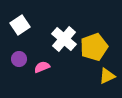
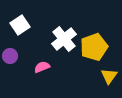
white cross: rotated 10 degrees clockwise
purple circle: moved 9 px left, 3 px up
yellow triangle: moved 2 px right; rotated 30 degrees counterclockwise
